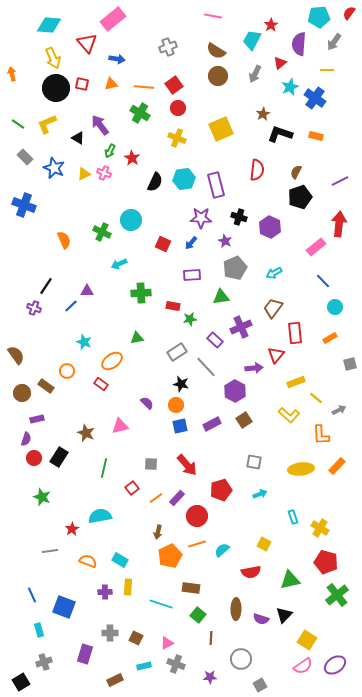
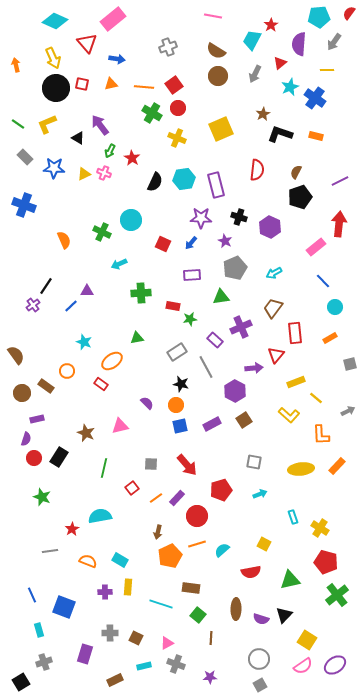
cyan diamond at (49, 25): moved 6 px right, 4 px up; rotated 20 degrees clockwise
orange arrow at (12, 74): moved 4 px right, 9 px up
green cross at (140, 113): moved 12 px right
blue star at (54, 168): rotated 20 degrees counterclockwise
purple cross at (34, 308): moved 1 px left, 3 px up; rotated 32 degrees clockwise
gray line at (206, 367): rotated 15 degrees clockwise
gray arrow at (339, 410): moved 9 px right, 1 px down
gray circle at (241, 659): moved 18 px right
